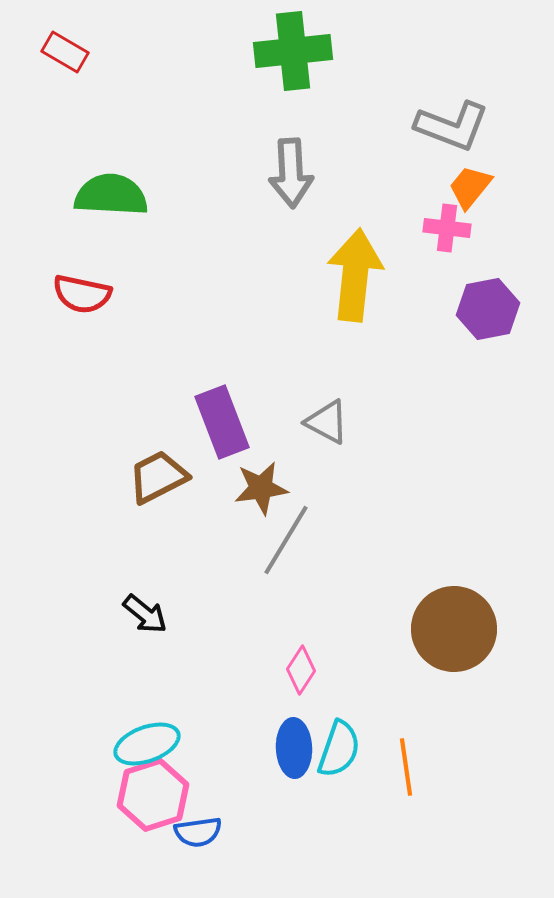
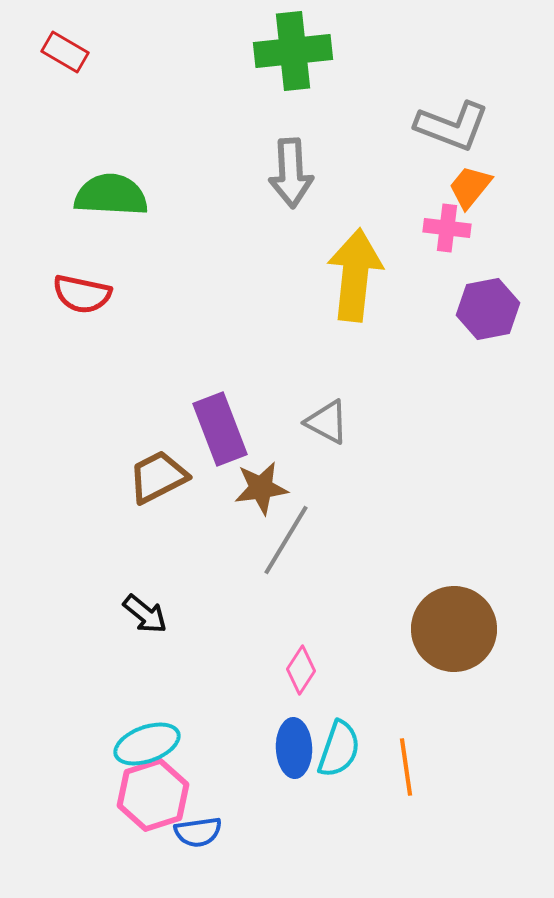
purple rectangle: moved 2 px left, 7 px down
